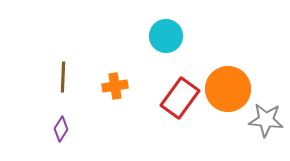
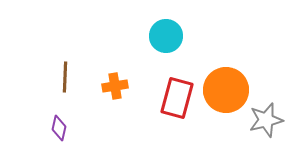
brown line: moved 2 px right
orange circle: moved 2 px left, 1 px down
red rectangle: moved 3 px left; rotated 21 degrees counterclockwise
gray star: rotated 20 degrees counterclockwise
purple diamond: moved 2 px left, 1 px up; rotated 20 degrees counterclockwise
